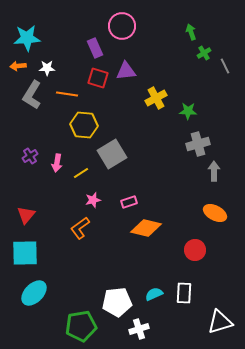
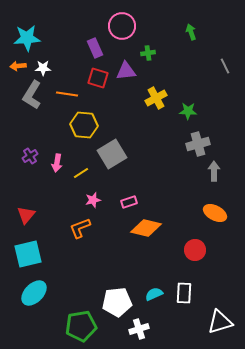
green cross: moved 56 px left; rotated 24 degrees clockwise
white star: moved 4 px left
orange L-shape: rotated 15 degrees clockwise
cyan square: moved 3 px right, 1 px down; rotated 12 degrees counterclockwise
